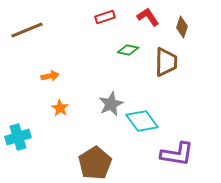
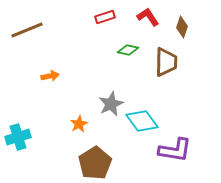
orange star: moved 19 px right, 16 px down; rotated 12 degrees clockwise
purple L-shape: moved 2 px left, 4 px up
